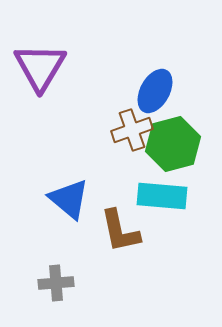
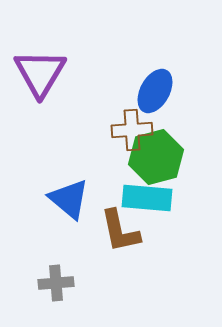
purple triangle: moved 6 px down
brown cross: rotated 15 degrees clockwise
green hexagon: moved 17 px left, 13 px down
cyan rectangle: moved 15 px left, 2 px down
